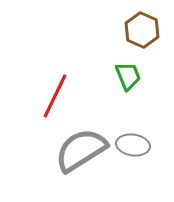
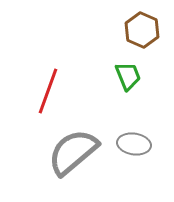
red line: moved 7 px left, 5 px up; rotated 6 degrees counterclockwise
gray ellipse: moved 1 px right, 1 px up
gray semicircle: moved 8 px left, 2 px down; rotated 8 degrees counterclockwise
